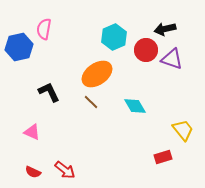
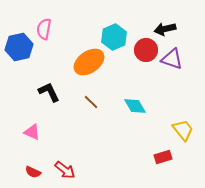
orange ellipse: moved 8 px left, 12 px up
